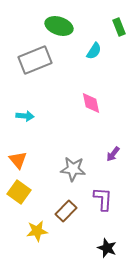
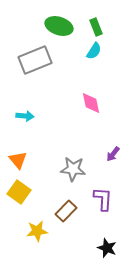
green rectangle: moved 23 px left
